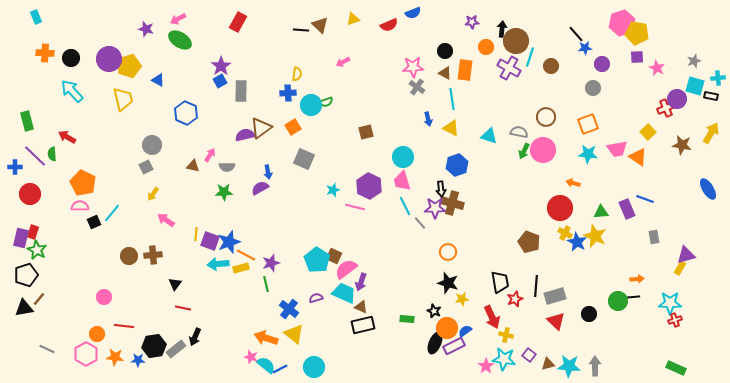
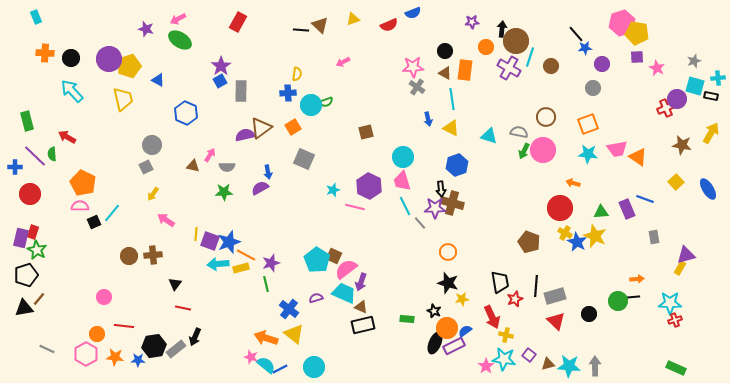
yellow square at (648, 132): moved 28 px right, 50 px down
